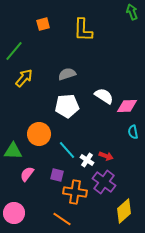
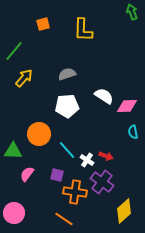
purple cross: moved 2 px left
orange line: moved 2 px right
